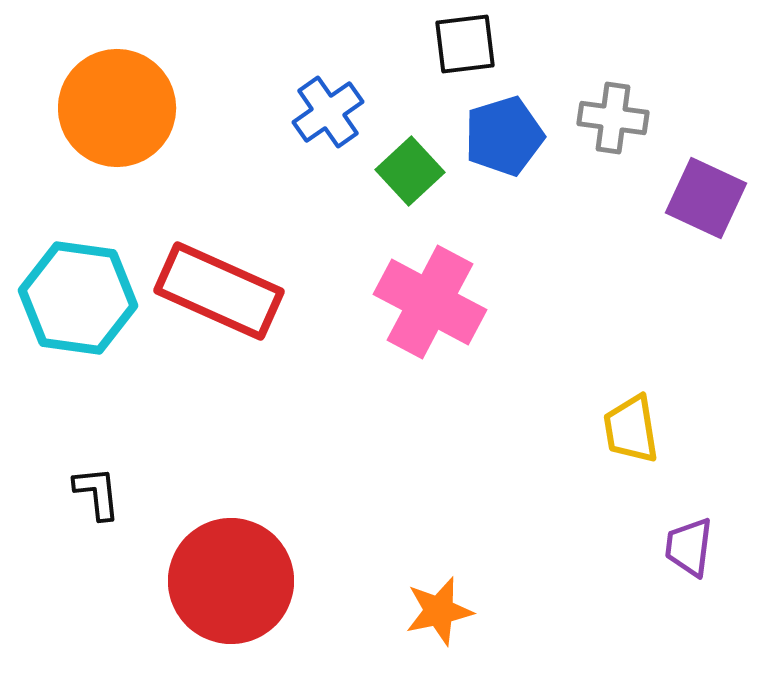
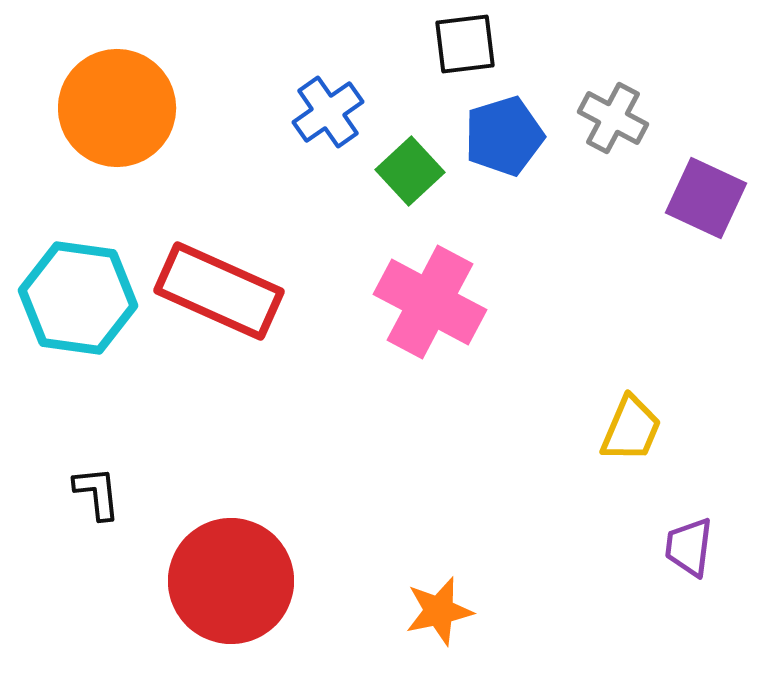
gray cross: rotated 20 degrees clockwise
yellow trapezoid: rotated 148 degrees counterclockwise
